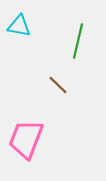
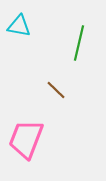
green line: moved 1 px right, 2 px down
brown line: moved 2 px left, 5 px down
